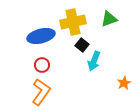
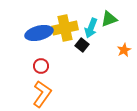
yellow cross: moved 8 px left, 6 px down
blue ellipse: moved 2 px left, 3 px up
cyan arrow: moved 3 px left, 33 px up
red circle: moved 1 px left, 1 px down
orange star: moved 33 px up
orange L-shape: moved 1 px right, 2 px down
